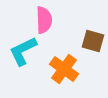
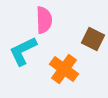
brown square: moved 2 px up; rotated 10 degrees clockwise
